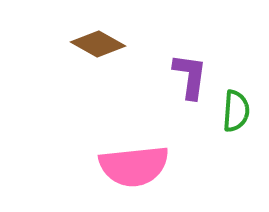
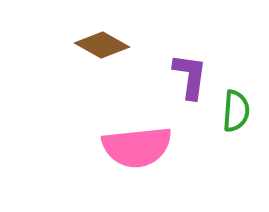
brown diamond: moved 4 px right, 1 px down
pink semicircle: moved 3 px right, 19 px up
